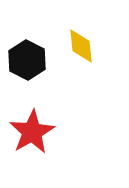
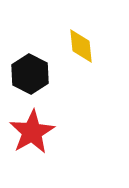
black hexagon: moved 3 px right, 14 px down
